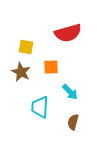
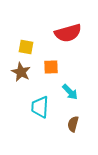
brown semicircle: moved 2 px down
